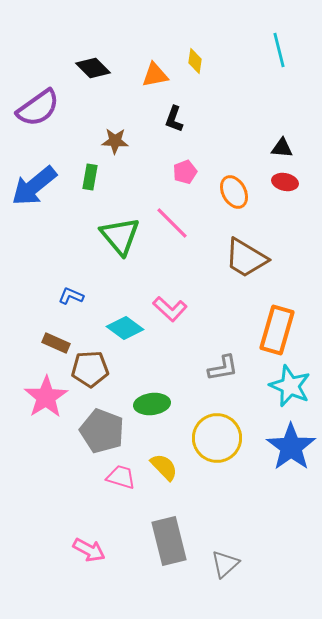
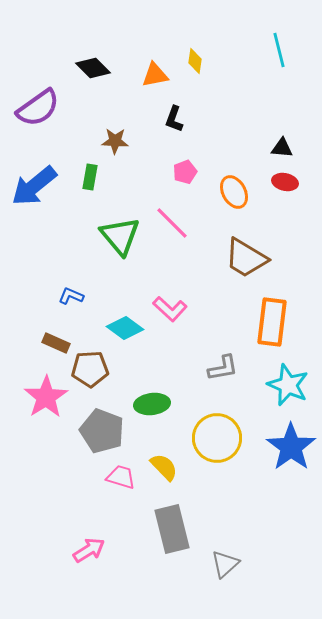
orange rectangle: moved 5 px left, 8 px up; rotated 9 degrees counterclockwise
cyan star: moved 2 px left, 1 px up
gray rectangle: moved 3 px right, 12 px up
pink arrow: rotated 60 degrees counterclockwise
